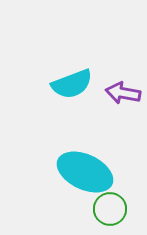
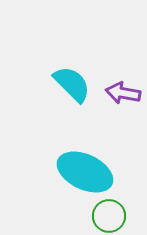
cyan semicircle: rotated 114 degrees counterclockwise
green circle: moved 1 px left, 7 px down
